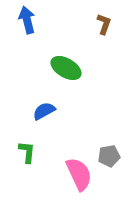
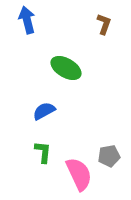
green L-shape: moved 16 px right
